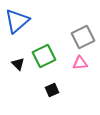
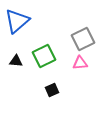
gray square: moved 2 px down
black triangle: moved 2 px left, 3 px up; rotated 40 degrees counterclockwise
